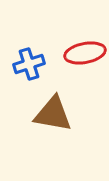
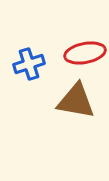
brown triangle: moved 23 px right, 13 px up
